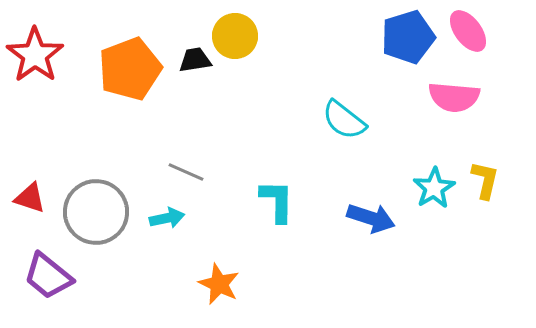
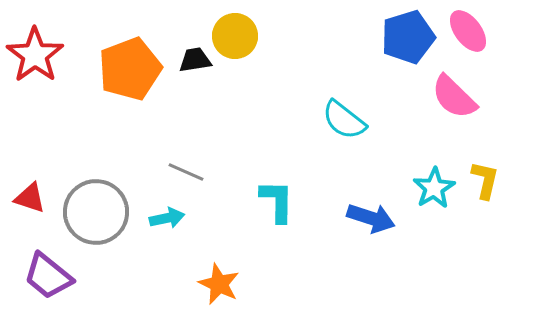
pink semicircle: rotated 39 degrees clockwise
